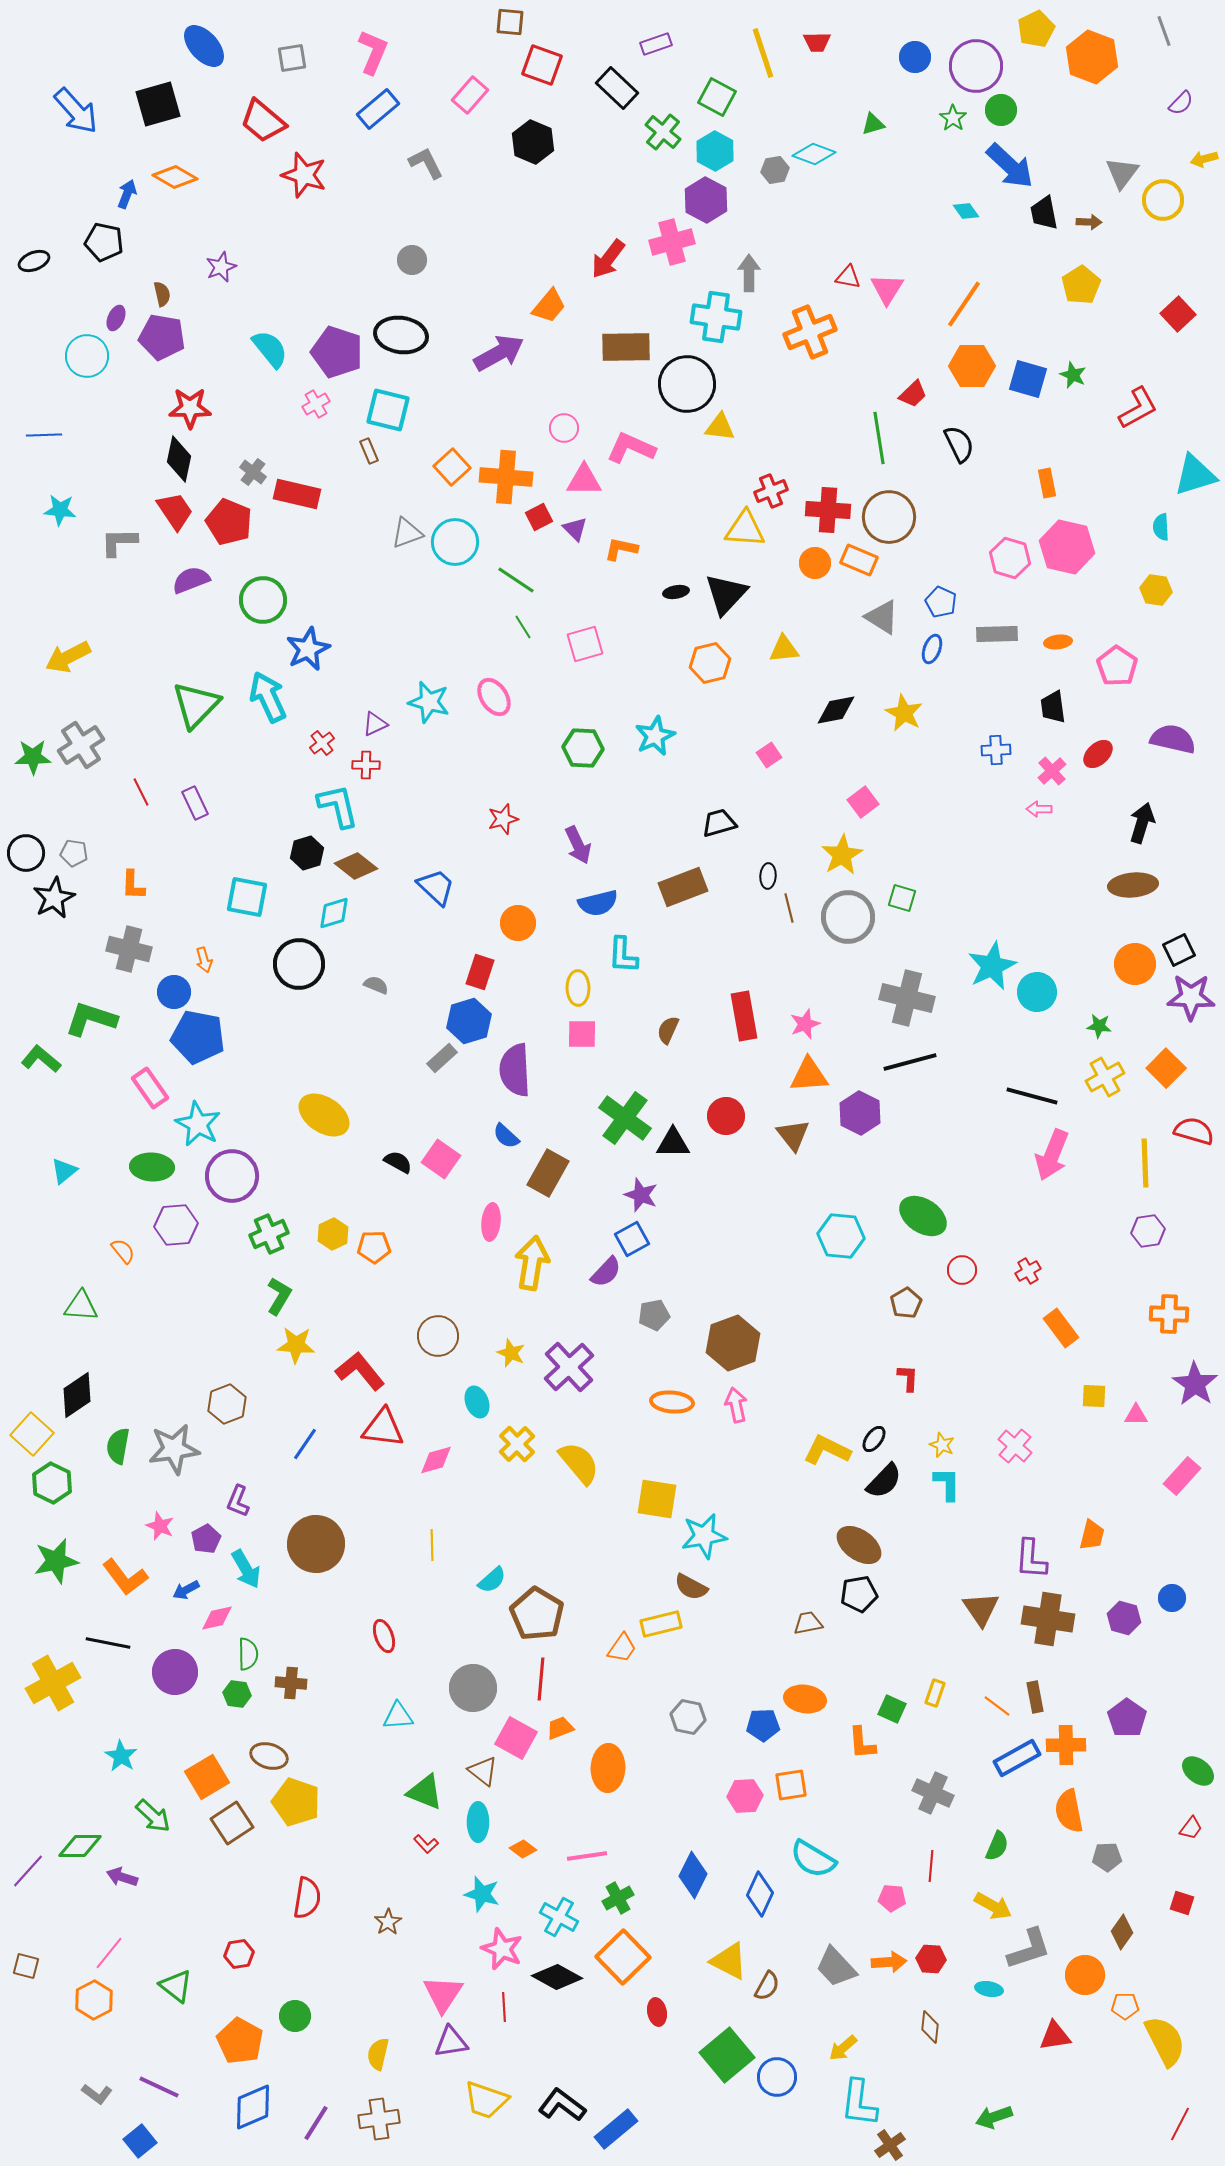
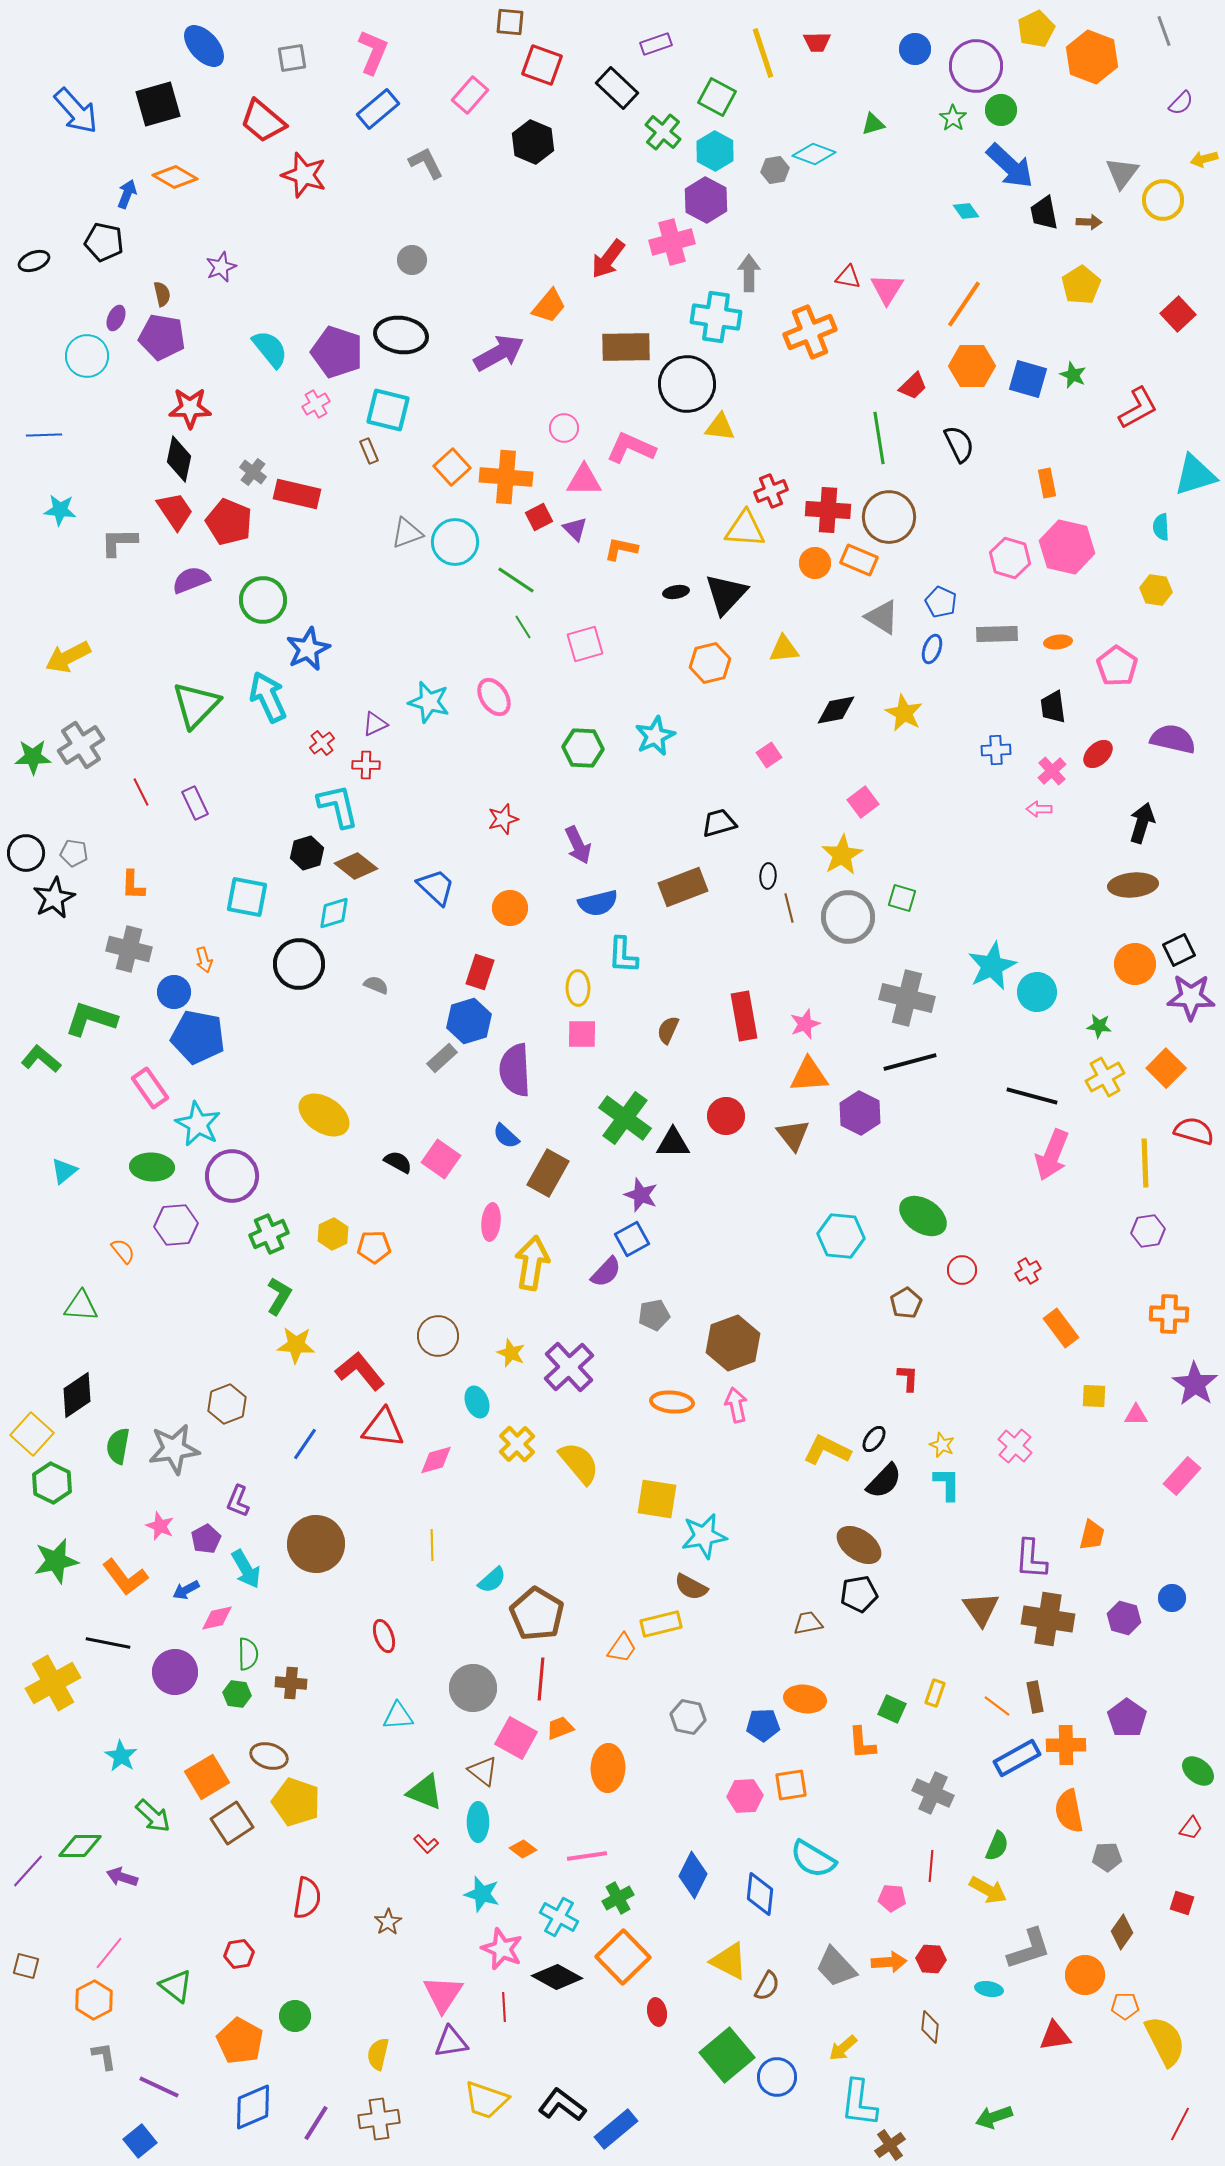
blue circle at (915, 57): moved 8 px up
red trapezoid at (913, 394): moved 8 px up
orange circle at (518, 923): moved 8 px left, 15 px up
blue diamond at (760, 1894): rotated 18 degrees counterclockwise
yellow arrow at (993, 1906): moved 5 px left, 16 px up
gray L-shape at (97, 2094): moved 7 px right, 38 px up; rotated 136 degrees counterclockwise
